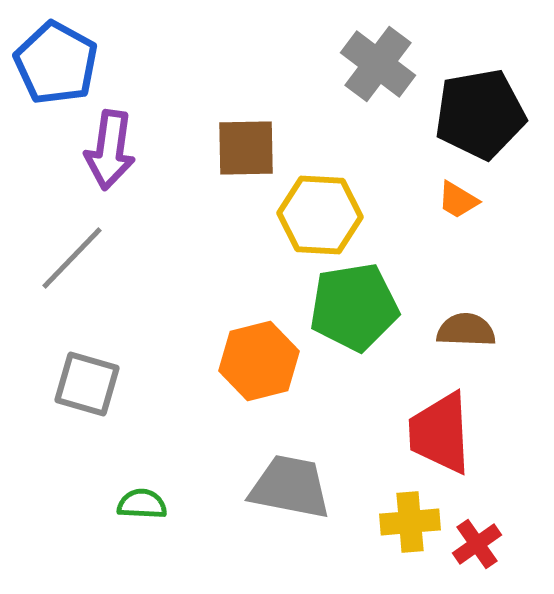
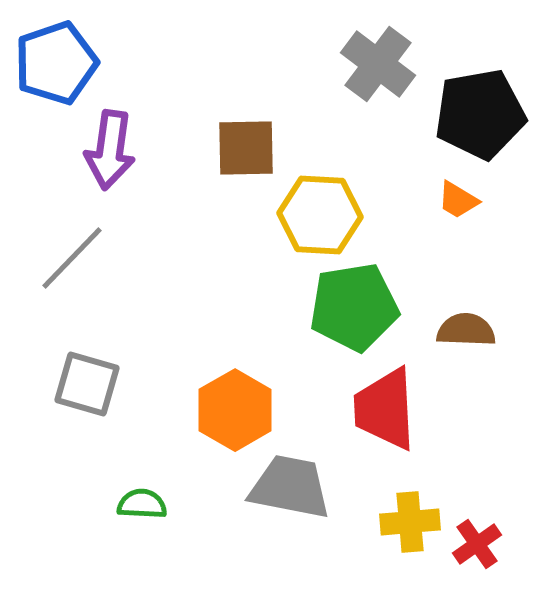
blue pentagon: rotated 24 degrees clockwise
orange hexagon: moved 24 px left, 49 px down; rotated 16 degrees counterclockwise
red trapezoid: moved 55 px left, 24 px up
